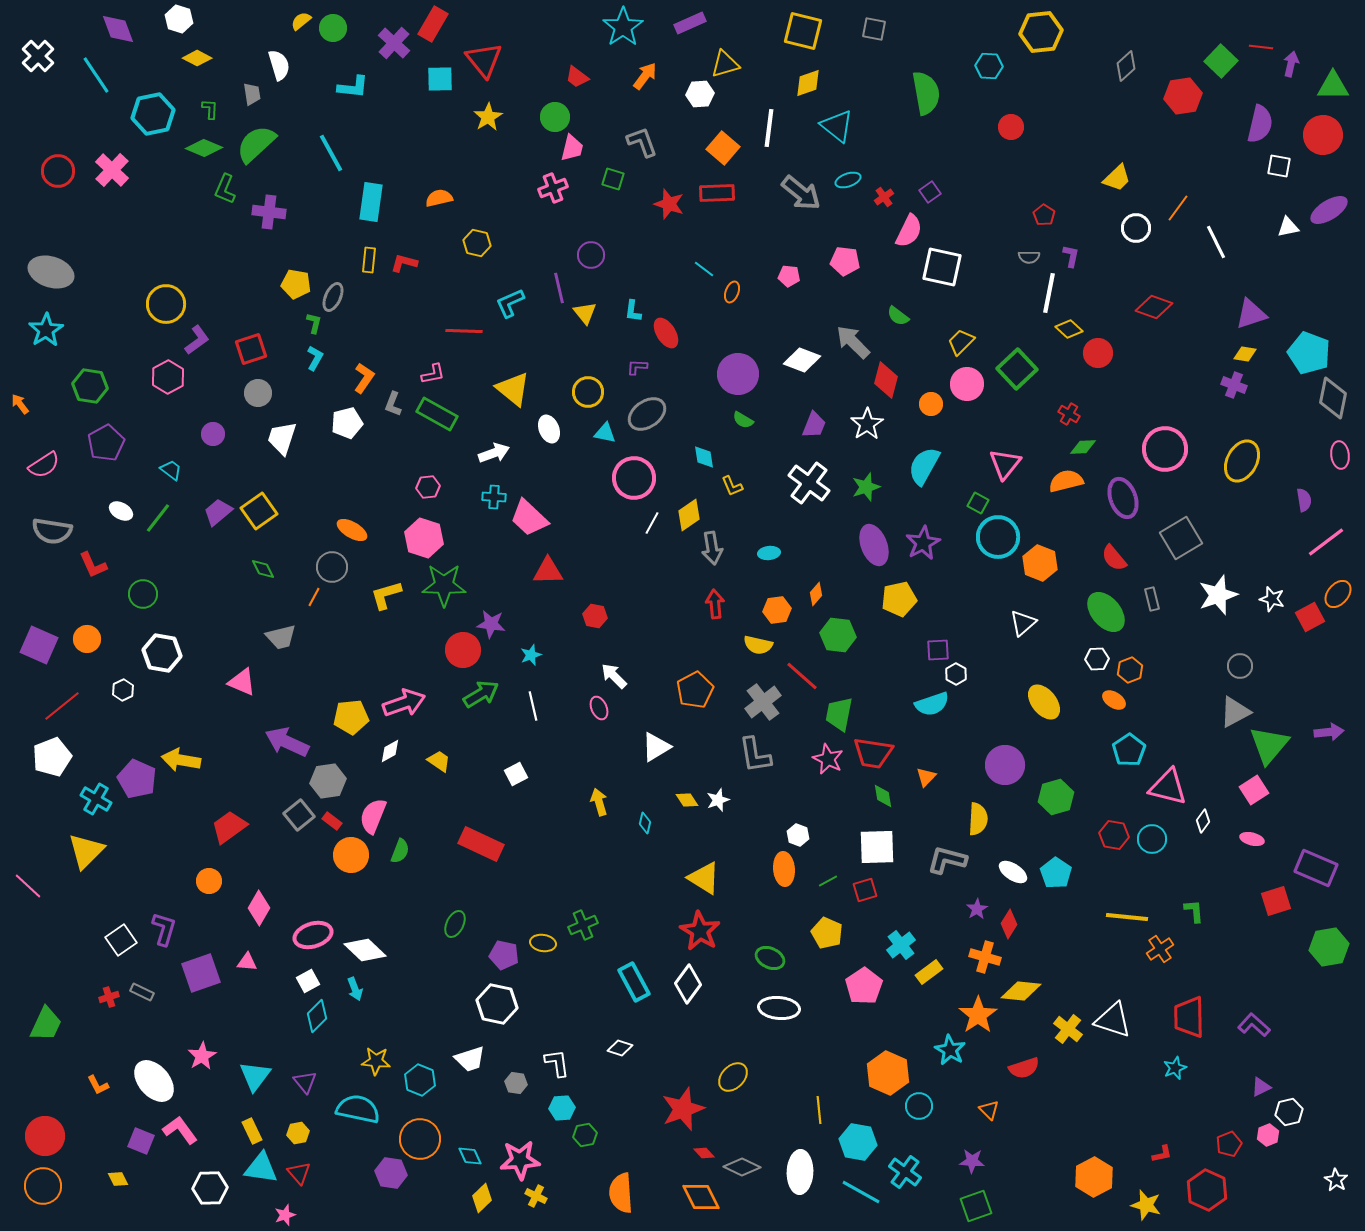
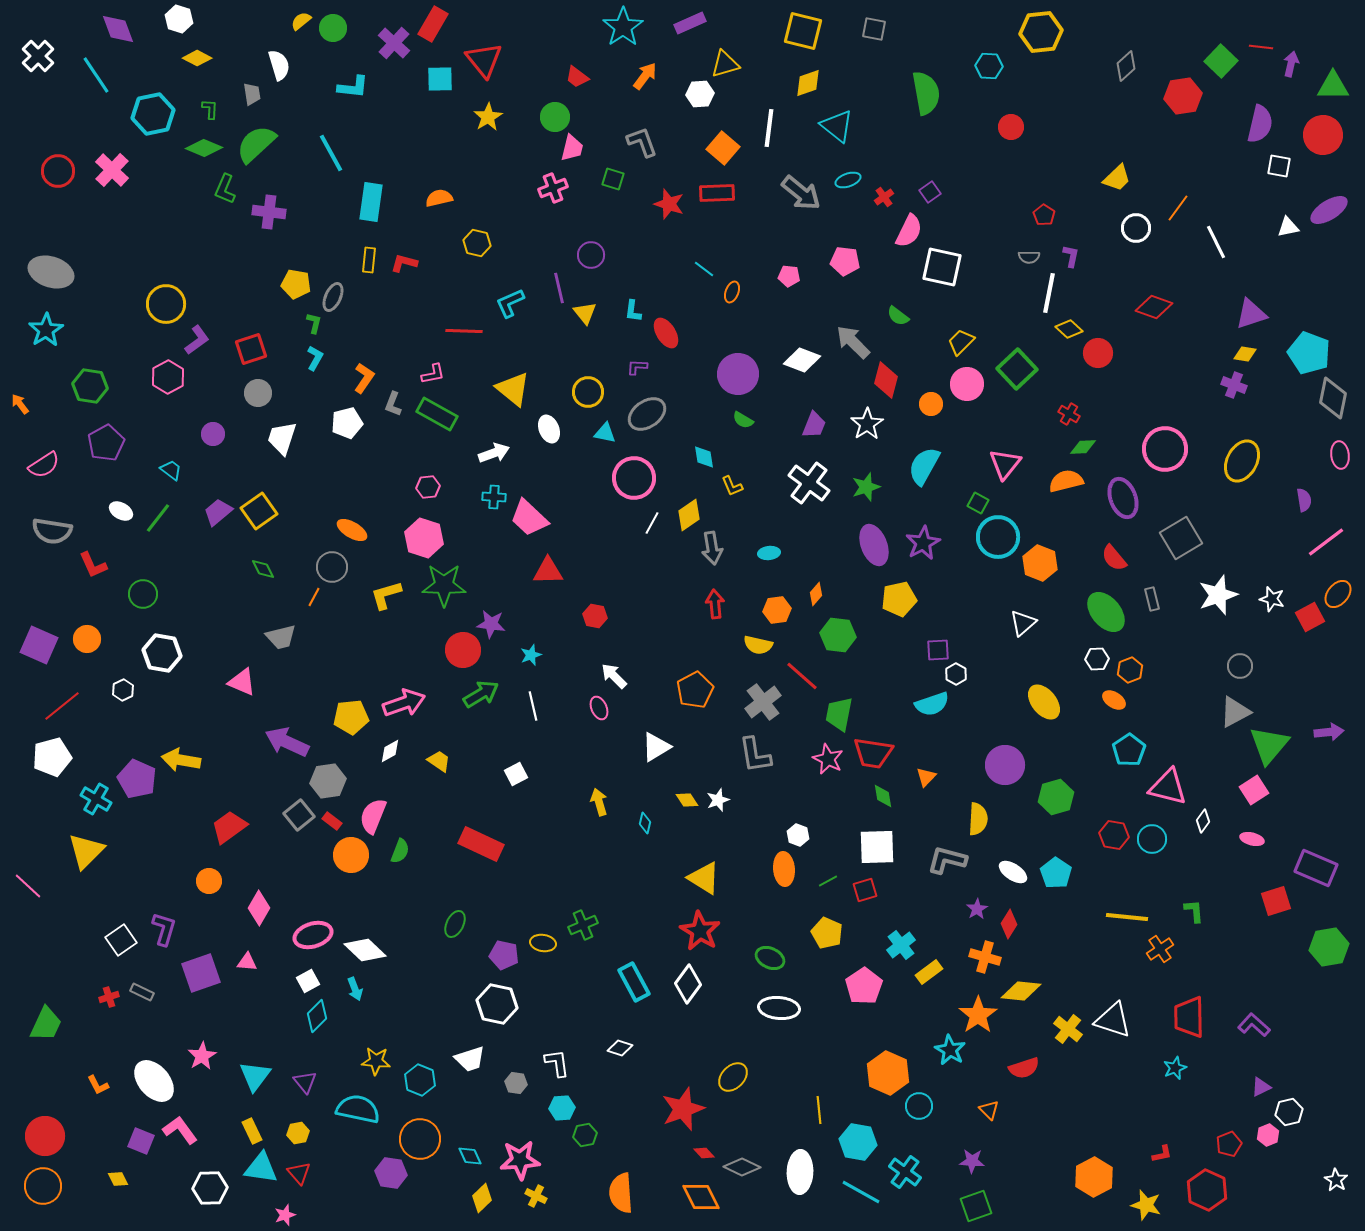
white pentagon at (52, 757): rotated 6 degrees clockwise
